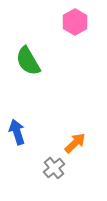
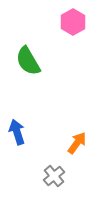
pink hexagon: moved 2 px left
orange arrow: moved 2 px right; rotated 10 degrees counterclockwise
gray cross: moved 8 px down
